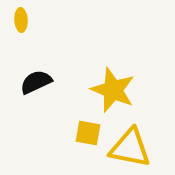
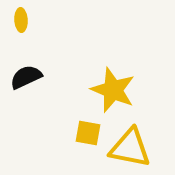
black semicircle: moved 10 px left, 5 px up
